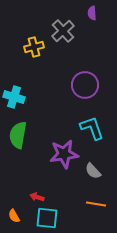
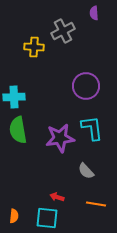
purple semicircle: moved 2 px right
gray cross: rotated 15 degrees clockwise
yellow cross: rotated 18 degrees clockwise
purple circle: moved 1 px right, 1 px down
cyan cross: rotated 20 degrees counterclockwise
cyan L-shape: rotated 12 degrees clockwise
green semicircle: moved 5 px up; rotated 20 degrees counterclockwise
purple star: moved 4 px left, 16 px up
gray semicircle: moved 7 px left
red arrow: moved 20 px right
orange semicircle: rotated 144 degrees counterclockwise
